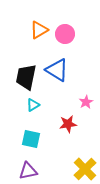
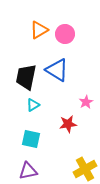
yellow cross: rotated 15 degrees clockwise
